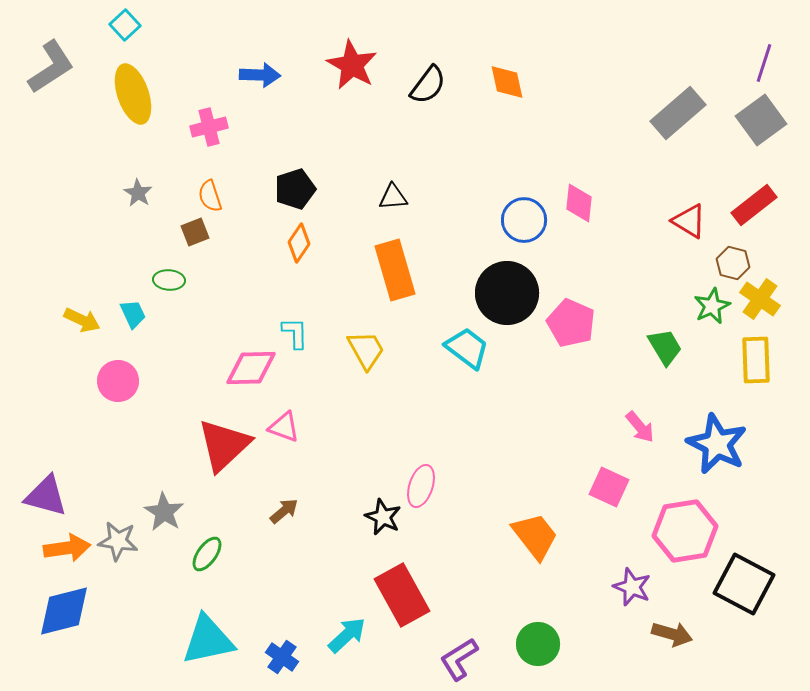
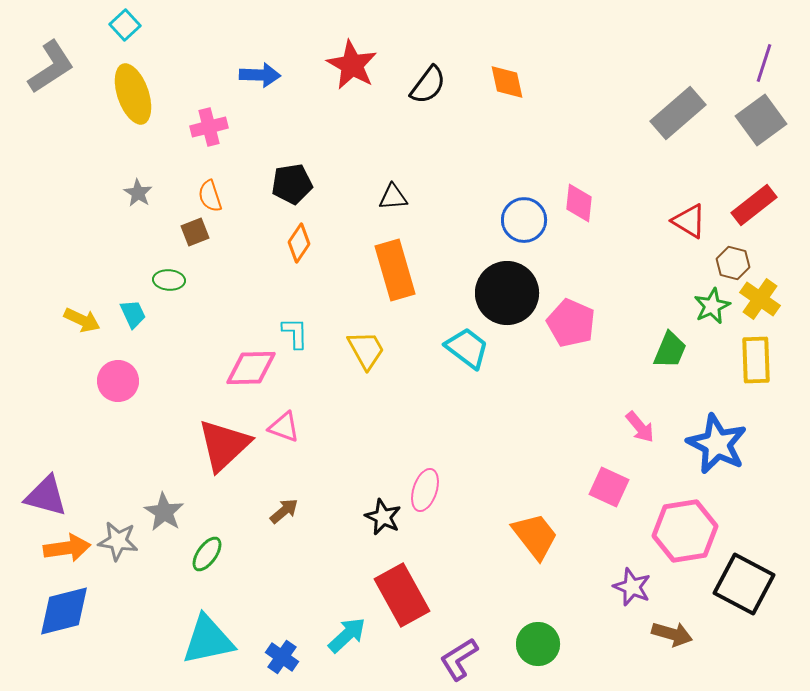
black pentagon at (295, 189): moved 3 px left, 5 px up; rotated 9 degrees clockwise
green trapezoid at (665, 347): moved 5 px right, 3 px down; rotated 54 degrees clockwise
pink ellipse at (421, 486): moved 4 px right, 4 px down
